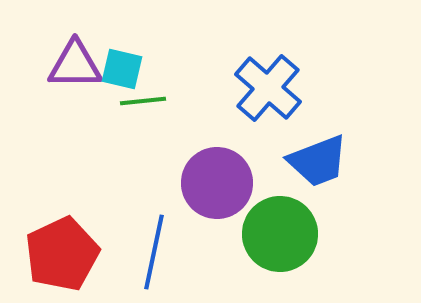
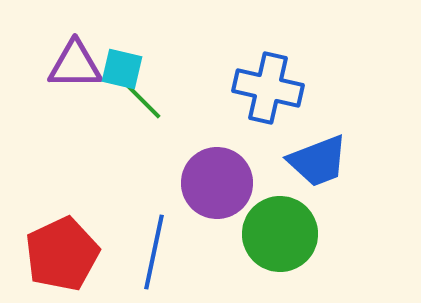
blue cross: rotated 28 degrees counterclockwise
green line: rotated 51 degrees clockwise
